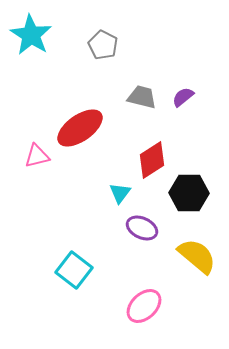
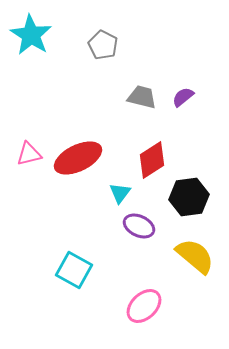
red ellipse: moved 2 px left, 30 px down; rotated 9 degrees clockwise
pink triangle: moved 8 px left, 2 px up
black hexagon: moved 4 px down; rotated 9 degrees counterclockwise
purple ellipse: moved 3 px left, 2 px up
yellow semicircle: moved 2 px left
cyan square: rotated 9 degrees counterclockwise
